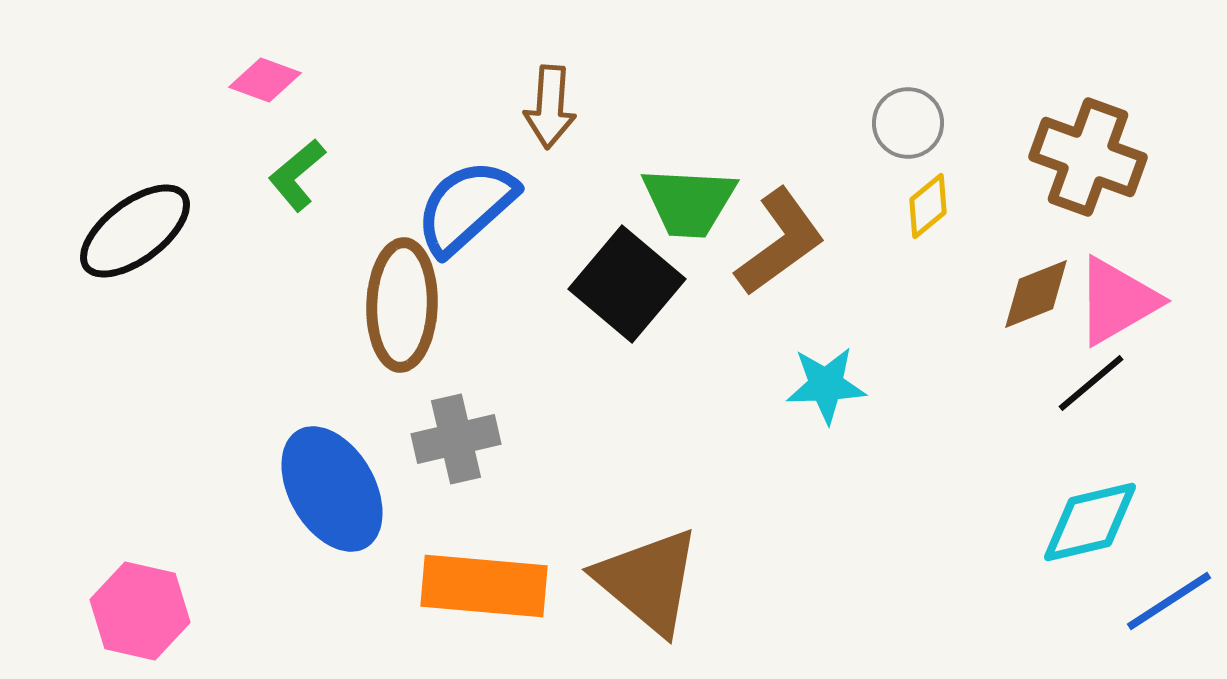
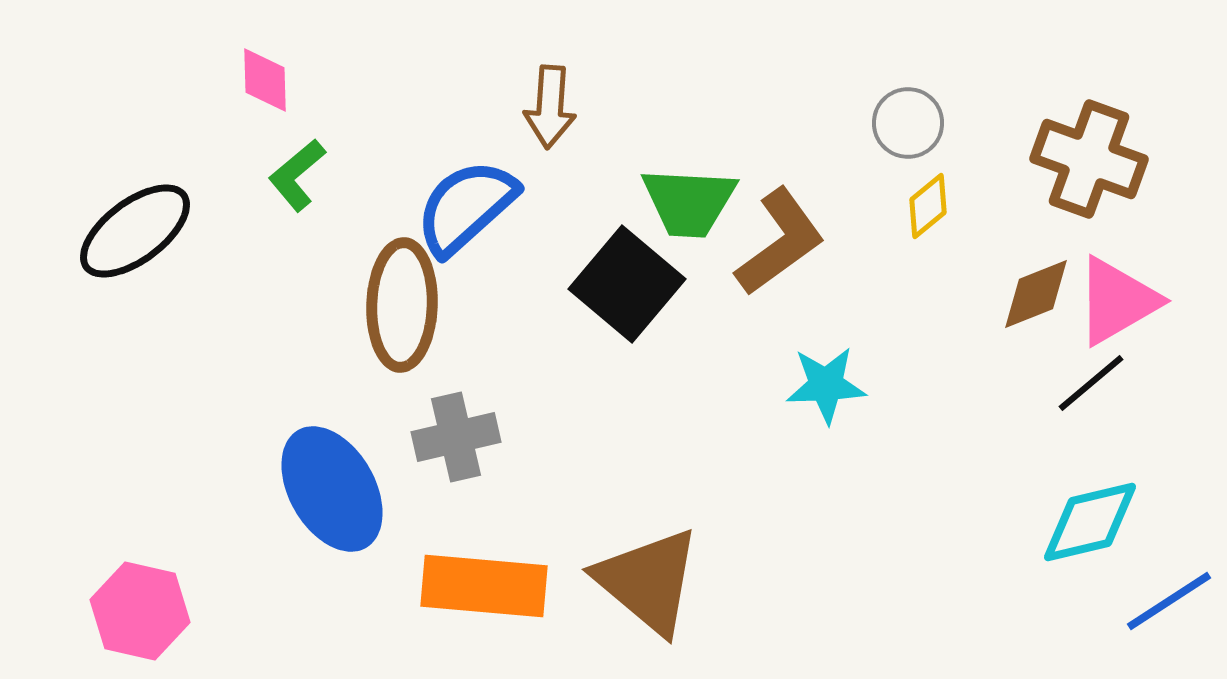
pink diamond: rotated 68 degrees clockwise
brown cross: moved 1 px right, 2 px down
gray cross: moved 2 px up
